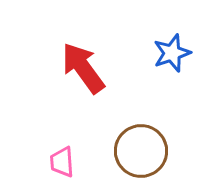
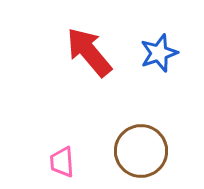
blue star: moved 13 px left
red arrow: moved 6 px right, 16 px up; rotated 4 degrees counterclockwise
